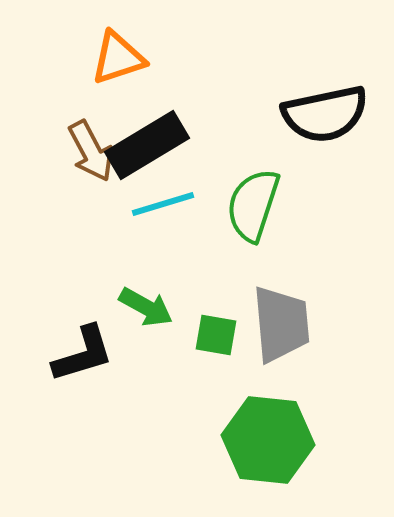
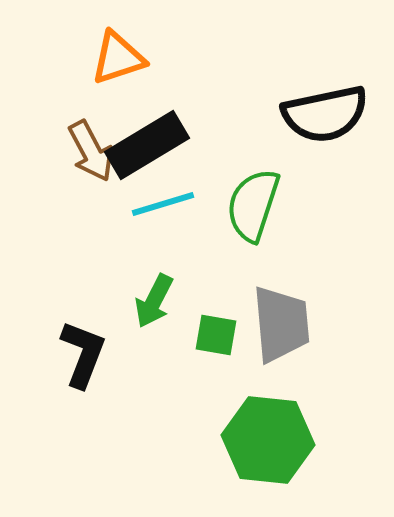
green arrow: moved 8 px right, 6 px up; rotated 88 degrees clockwise
black L-shape: rotated 52 degrees counterclockwise
